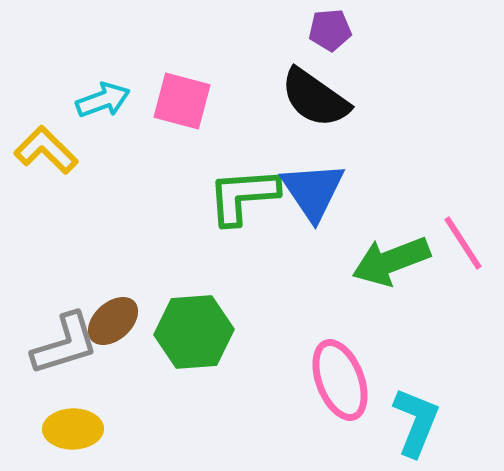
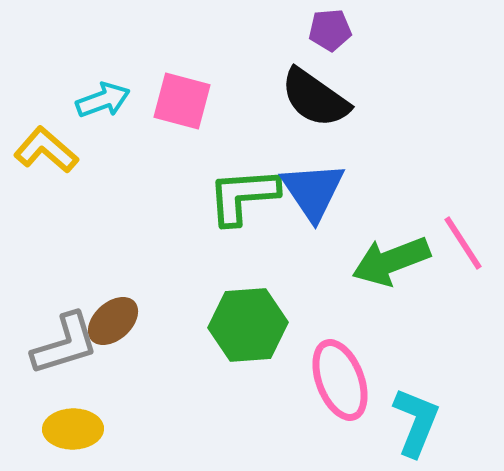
yellow L-shape: rotated 4 degrees counterclockwise
green hexagon: moved 54 px right, 7 px up
